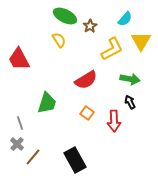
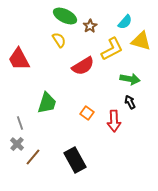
cyan semicircle: moved 3 px down
yellow triangle: rotated 45 degrees counterclockwise
red semicircle: moved 3 px left, 14 px up
